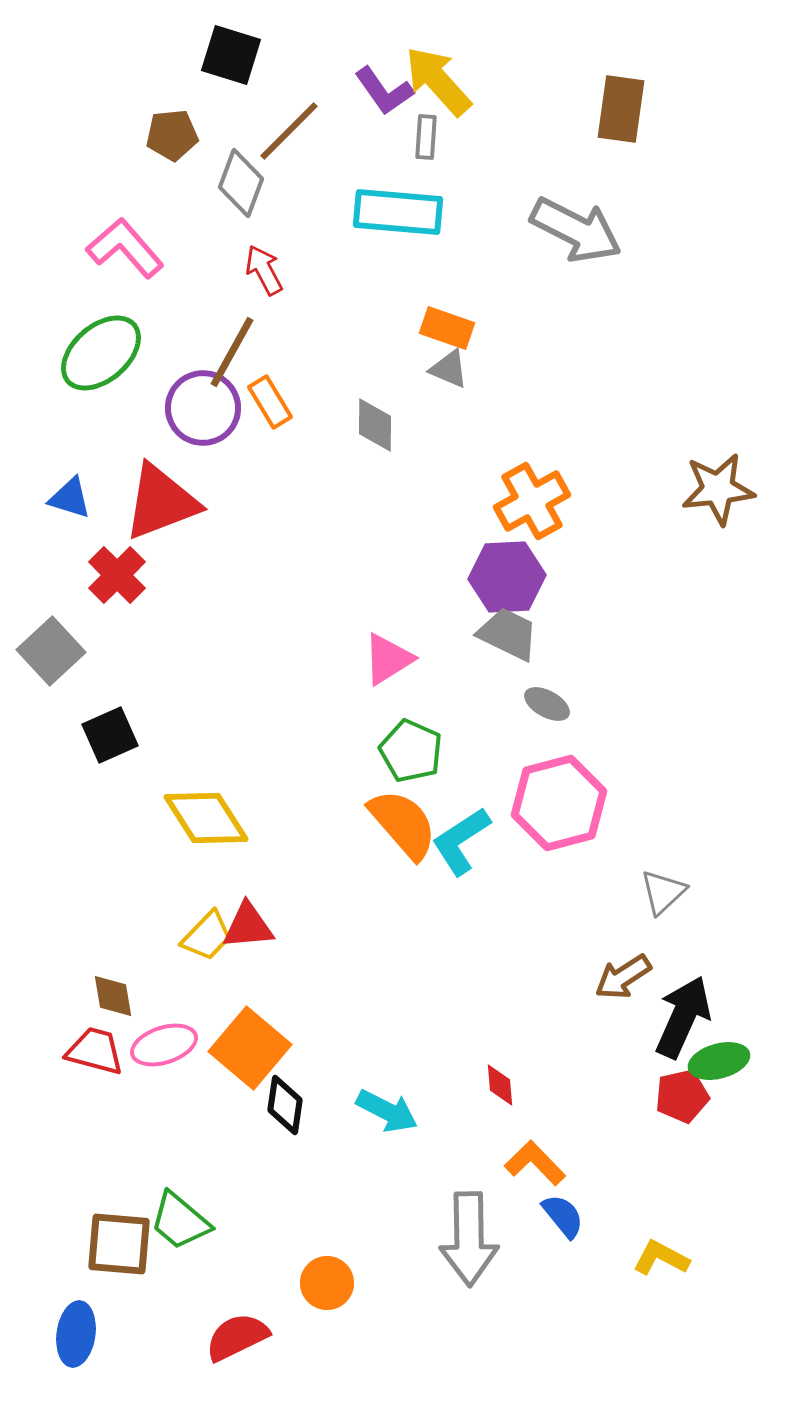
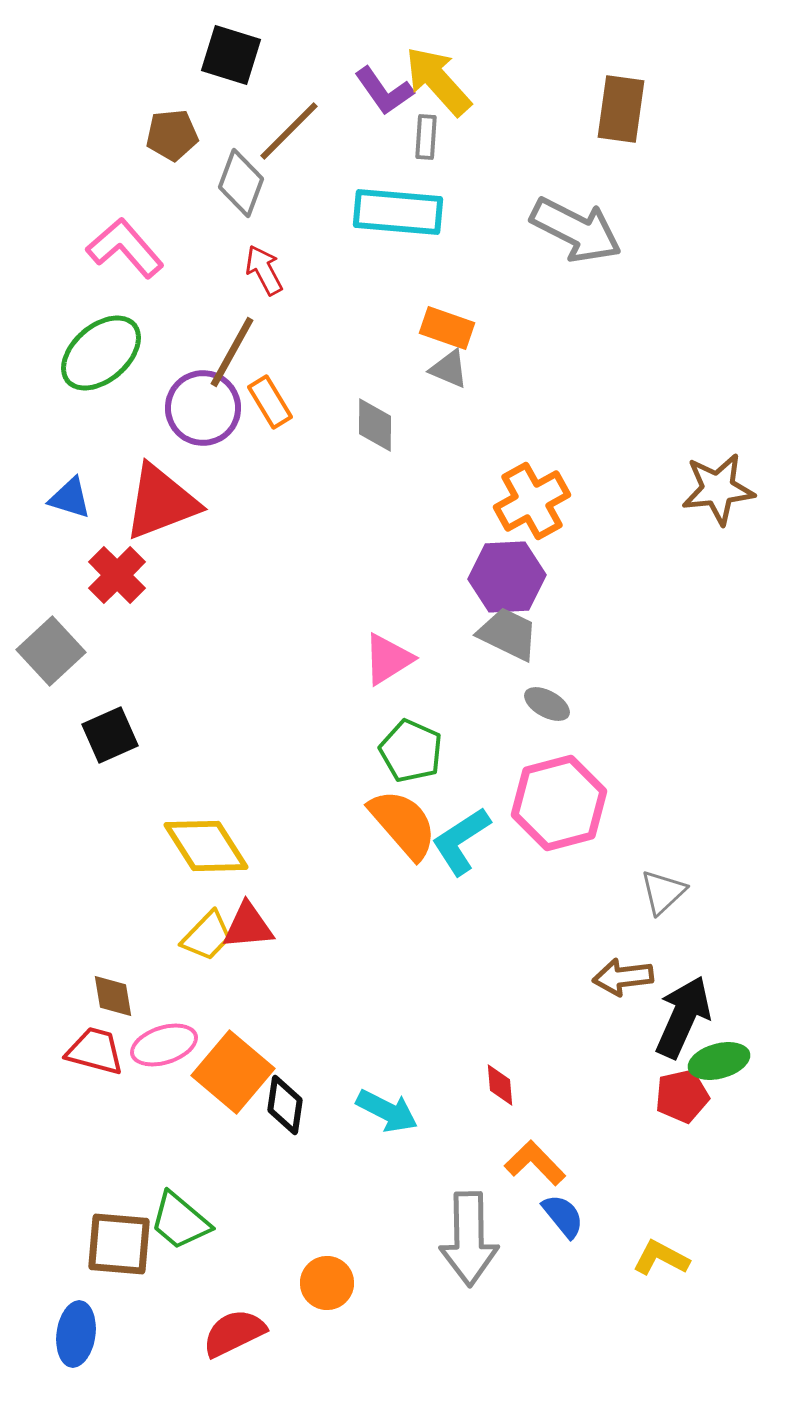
yellow diamond at (206, 818): moved 28 px down
brown arrow at (623, 977): rotated 26 degrees clockwise
orange square at (250, 1048): moved 17 px left, 24 px down
red semicircle at (237, 1337): moved 3 px left, 4 px up
